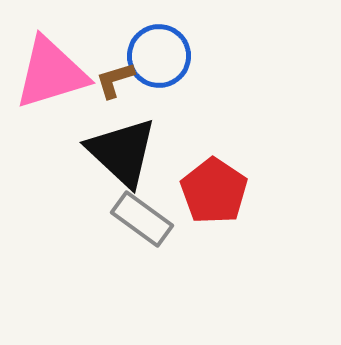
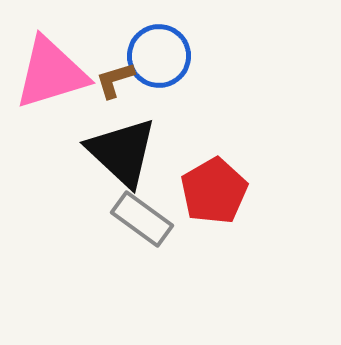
red pentagon: rotated 8 degrees clockwise
